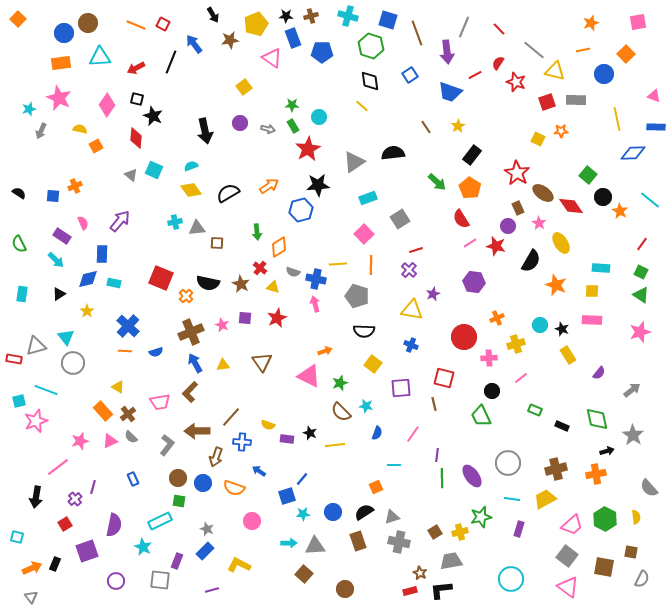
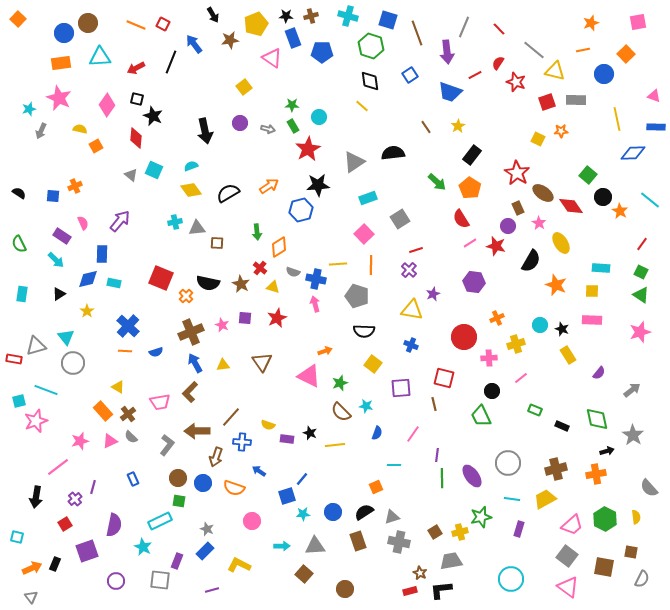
cyan arrow at (289, 543): moved 7 px left, 3 px down
